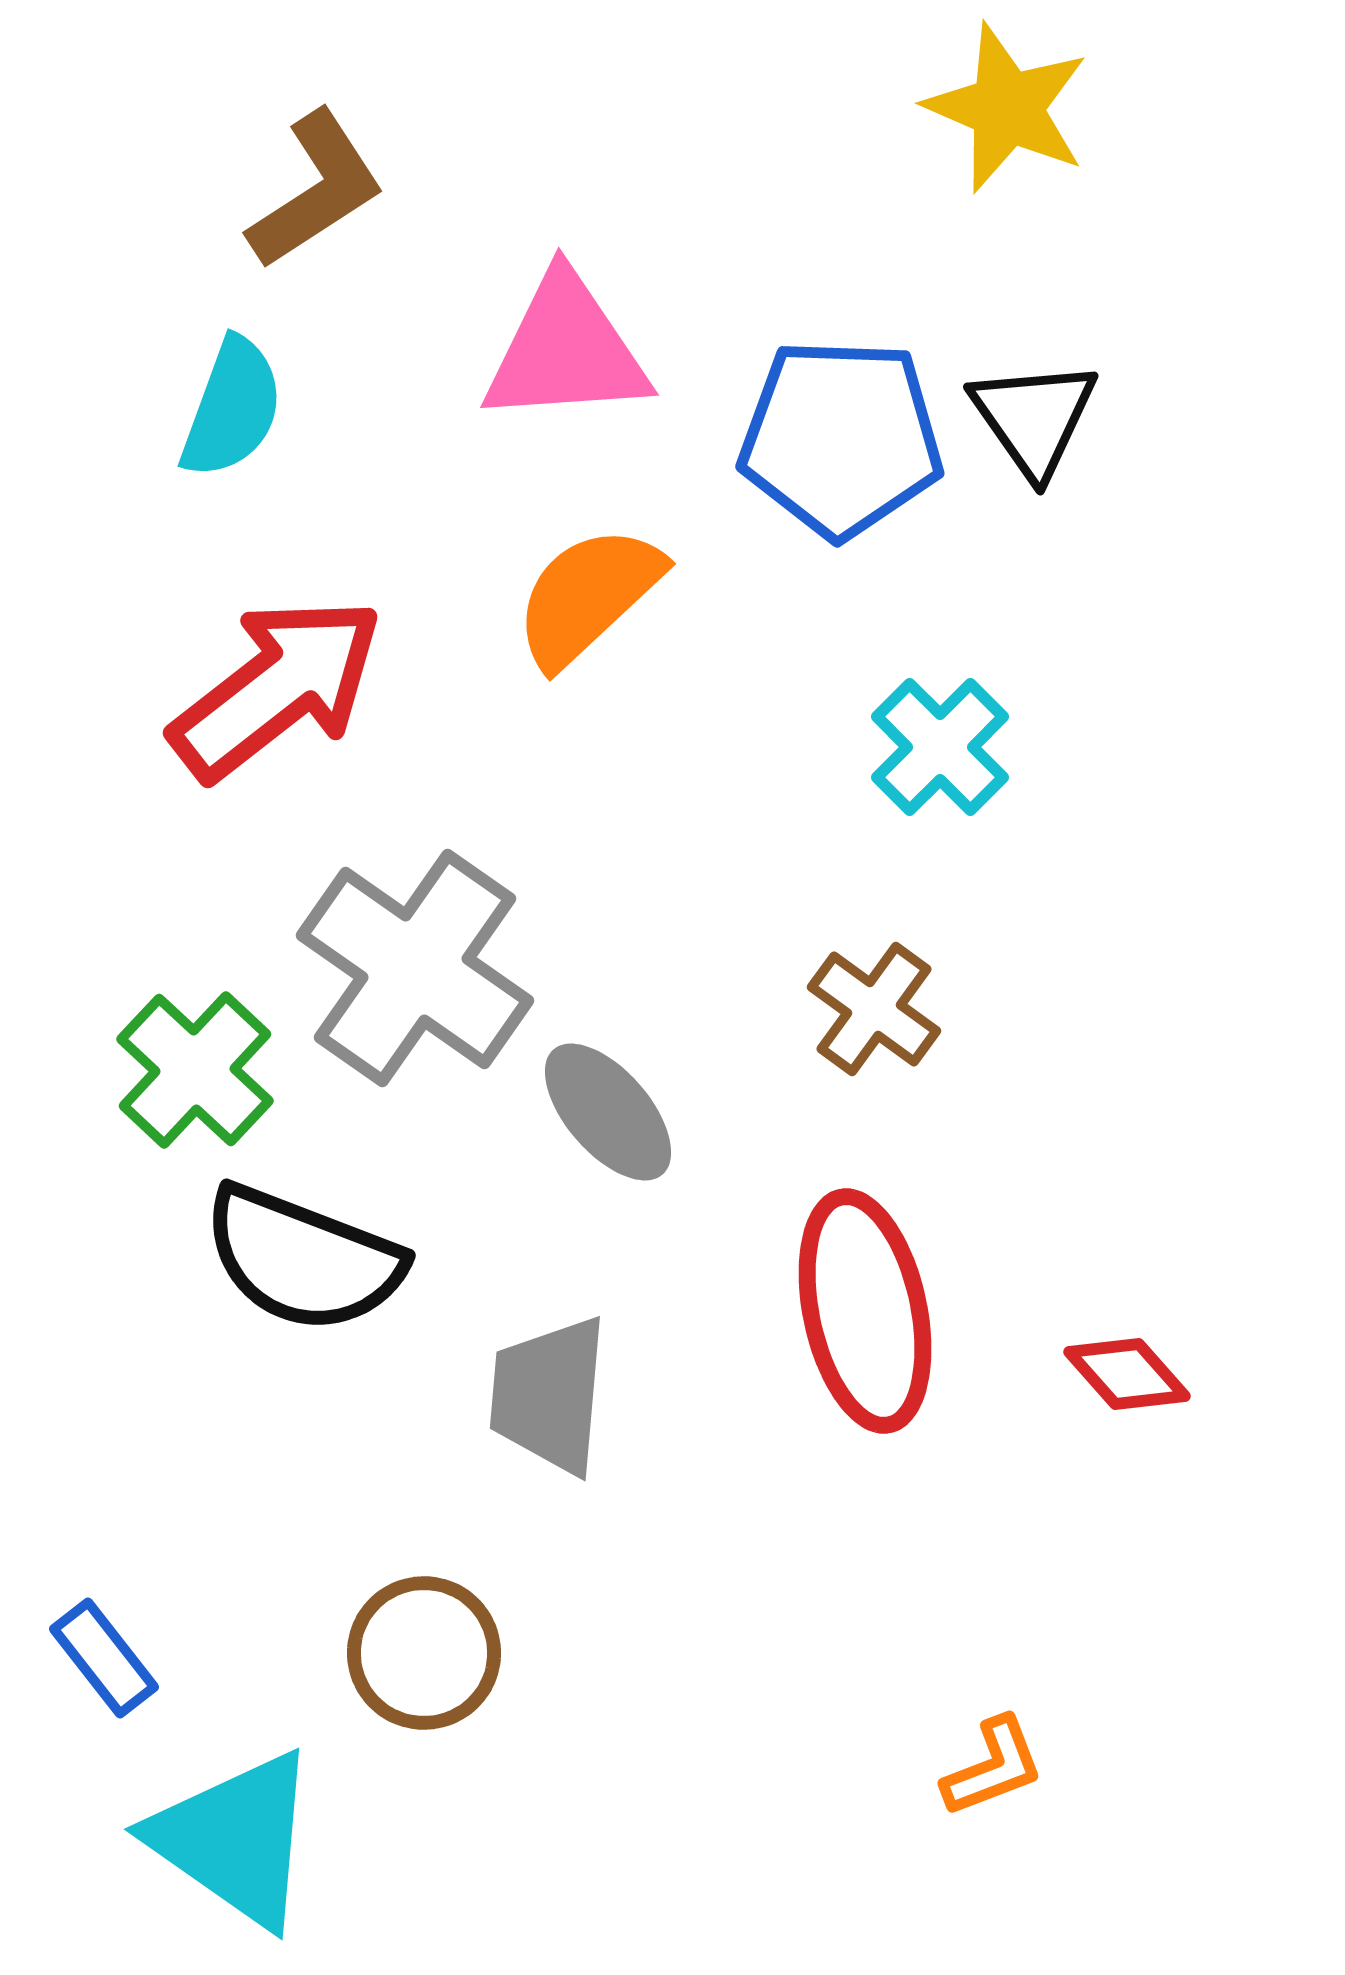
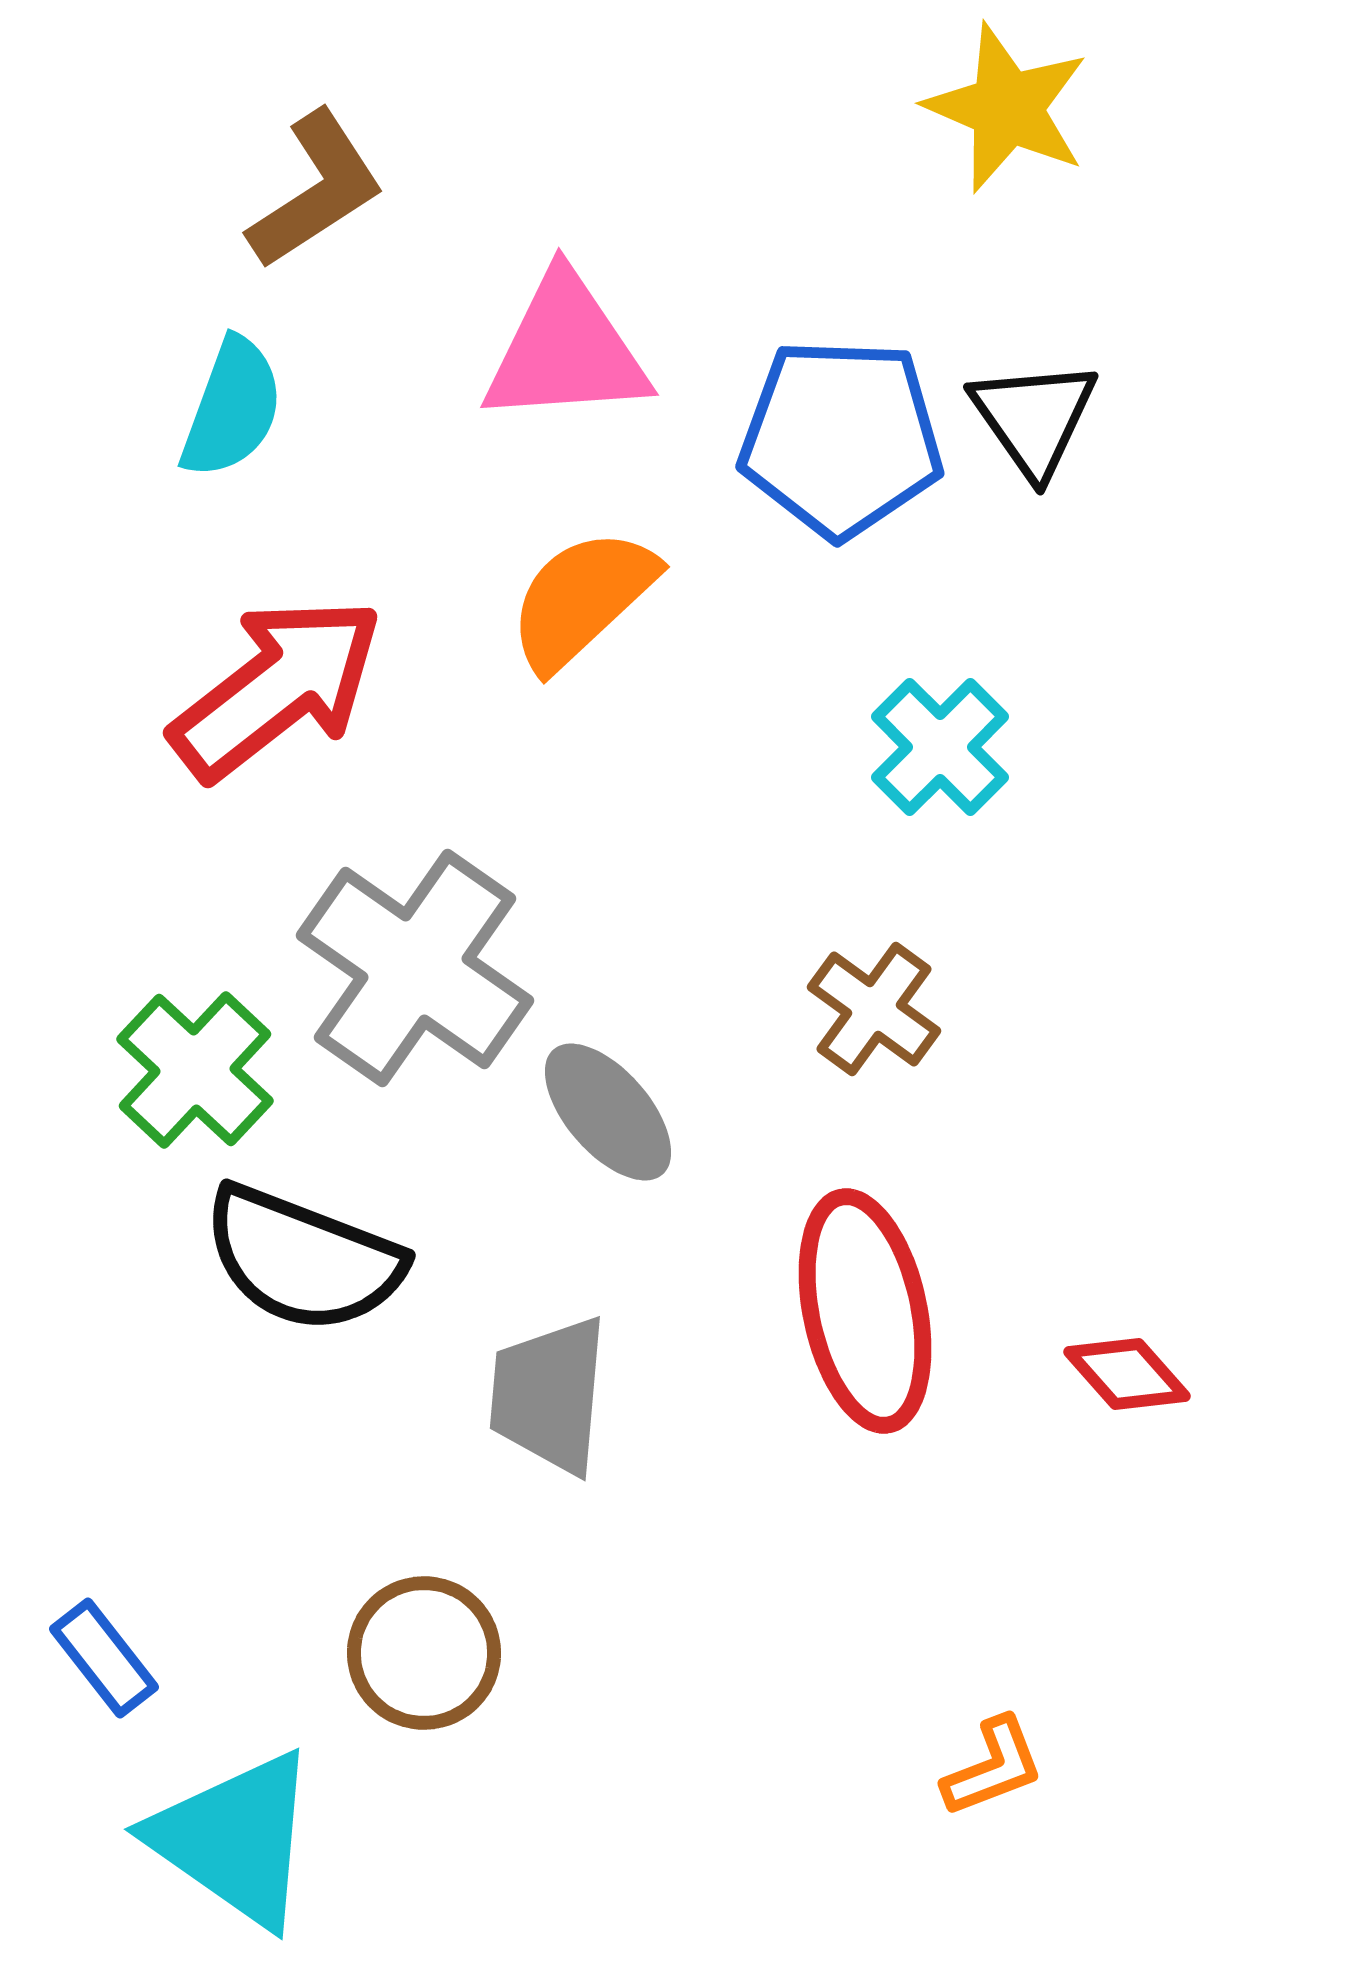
orange semicircle: moved 6 px left, 3 px down
